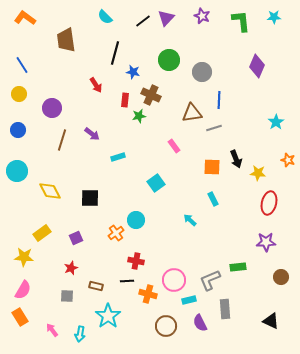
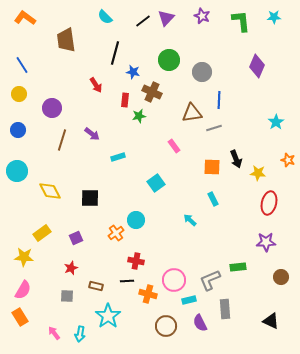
brown cross at (151, 95): moved 1 px right, 3 px up
pink arrow at (52, 330): moved 2 px right, 3 px down
